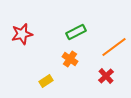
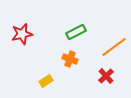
orange cross: rotated 14 degrees counterclockwise
